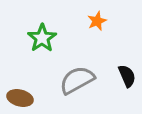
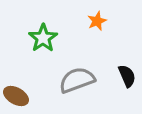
green star: moved 1 px right
gray semicircle: rotated 9 degrees clockwise
brown ellipse: moved 4 px left, 2 px up; rotated 15 degrees clockwise
